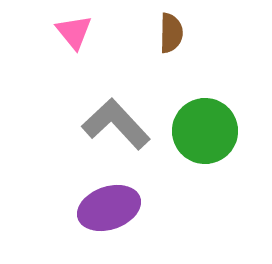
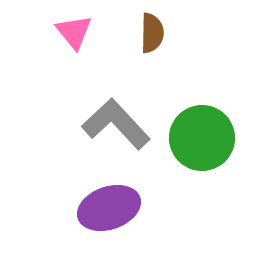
brown semicircle: moved 19 px left
green circle: moved 3 px left, 7 px down
